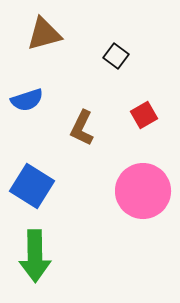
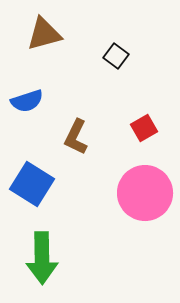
blue semicircle: moved 1 px down
red square: moved 13 px down
brown L-shape: moved 6 px left, 9 px down
blue square: moved 2 px up
pink circle: moved 2 px right, 2 px down
green arrow: moved 7 px right, 2 px down
